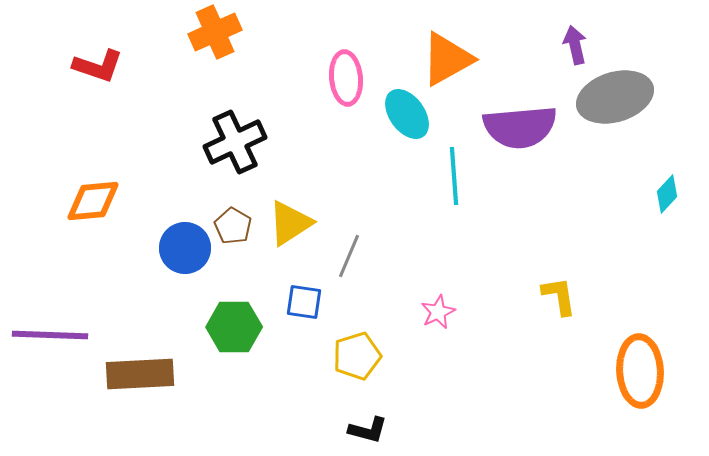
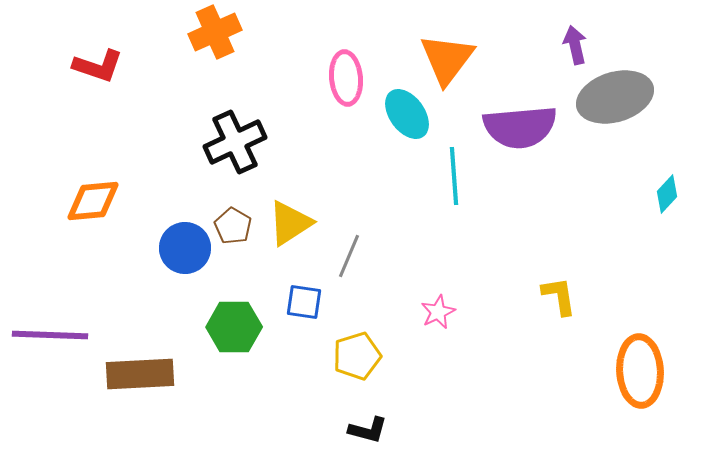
orange triangle: rotated 24 degrees counterclockwise
